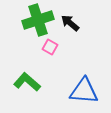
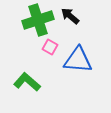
black arrow: moved 7 px up
blue triangle: moved 6 px left, 31 px up
